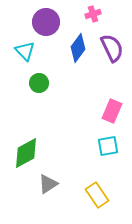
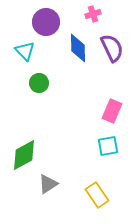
blue diamond: rotated 36 degrees counterclockwise
green diamond: moved 2 px left, 2 px down
